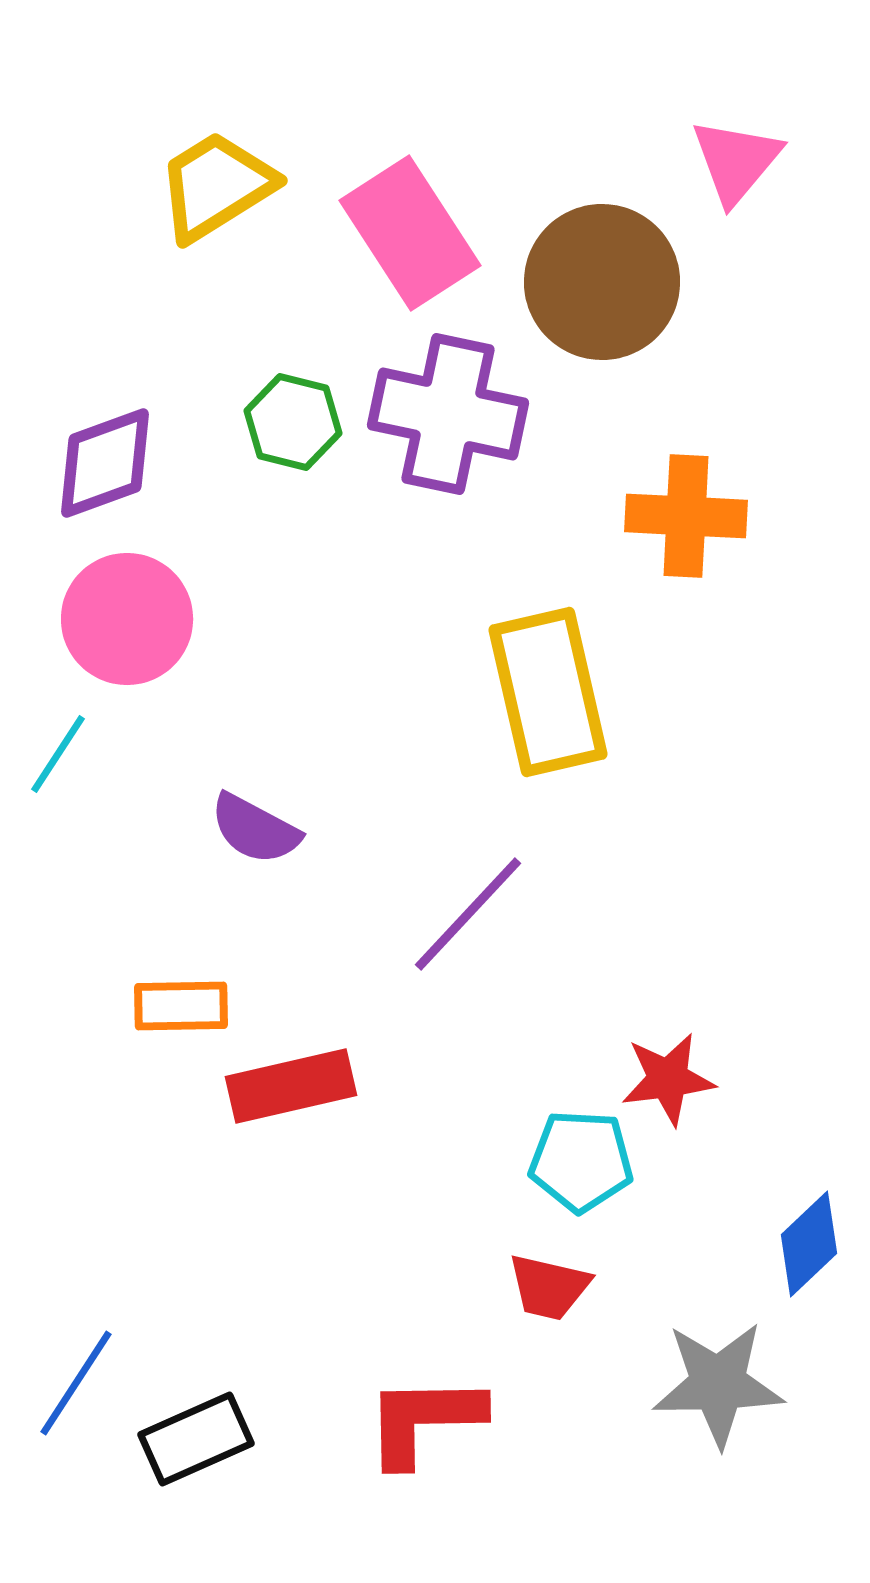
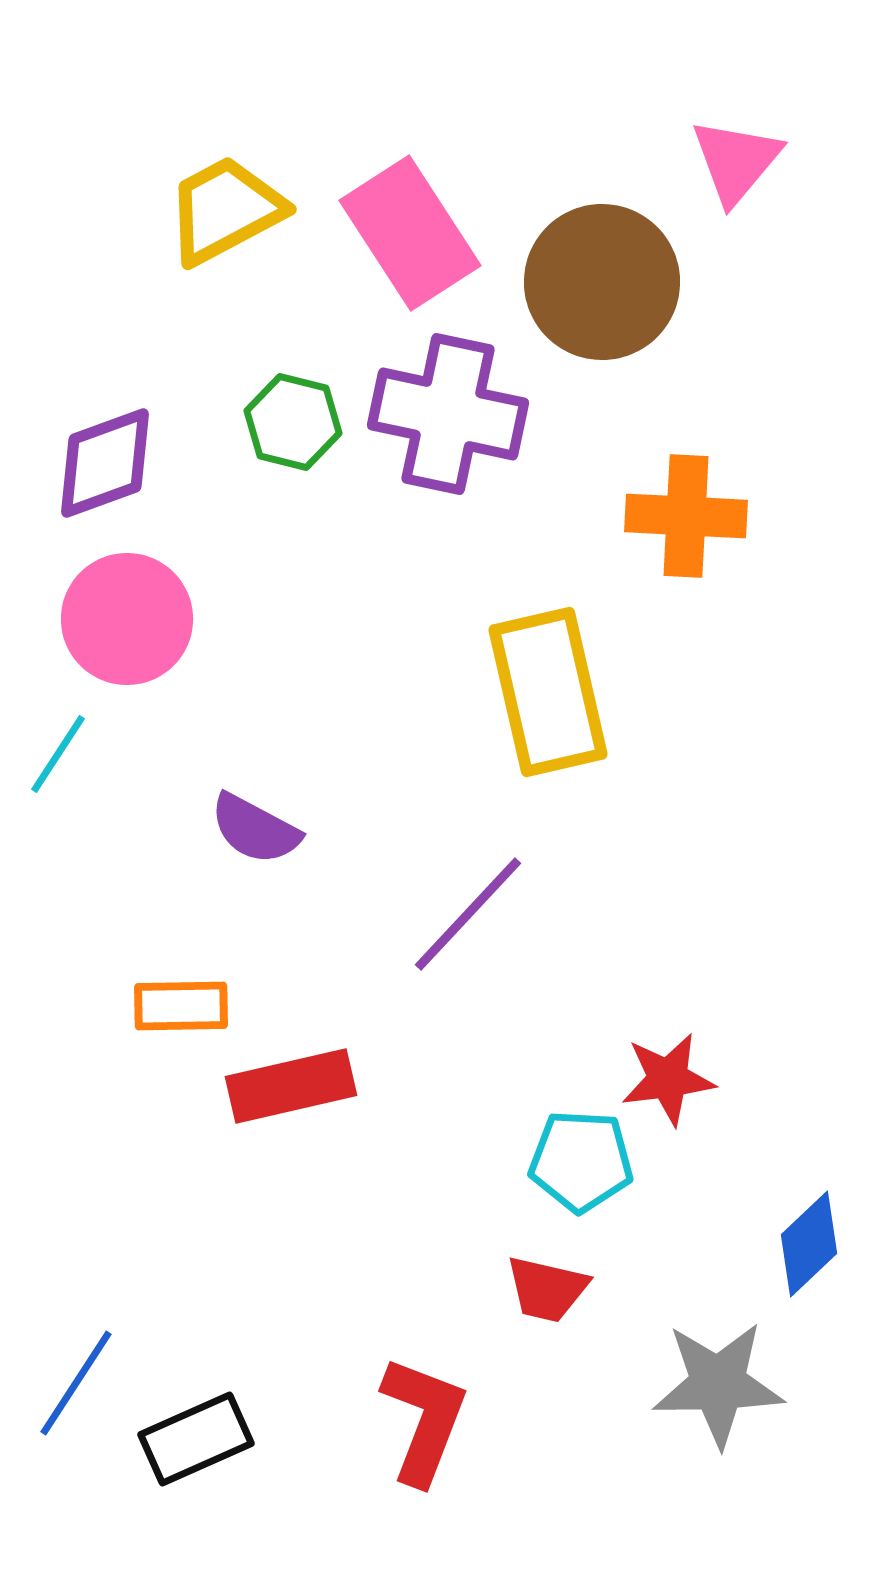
yellow trapezoid: moved 9 px right, 24 px down; rotated 4 degrees clockwise
red trapezoid: moved 2 px left, 2 px down
red L-shape: rotated 112 degrees clockwise
